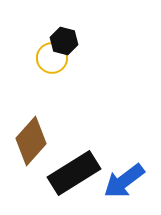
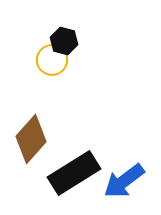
yellow circle: moved 2 px down
brown diamond: moved 2 px up
